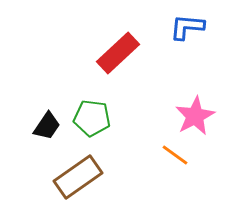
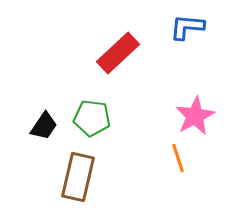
black trapezoid: moved 3 px left
orange line: moved 3 px right, 3 px down; rotated 36 degrees clockwise
brown rectangle: rotated 42 degrees counterclockwise
